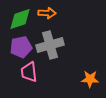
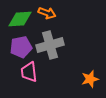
orange arrow: rotated 18 degrees clockwise
green diamond: rotated 15 degrees clockwise
orange star: rotated 18 degrees counterclockwise
